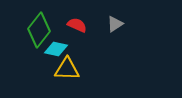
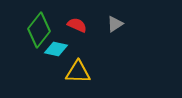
yellow triangle: moved 11 px right, 3 px down
